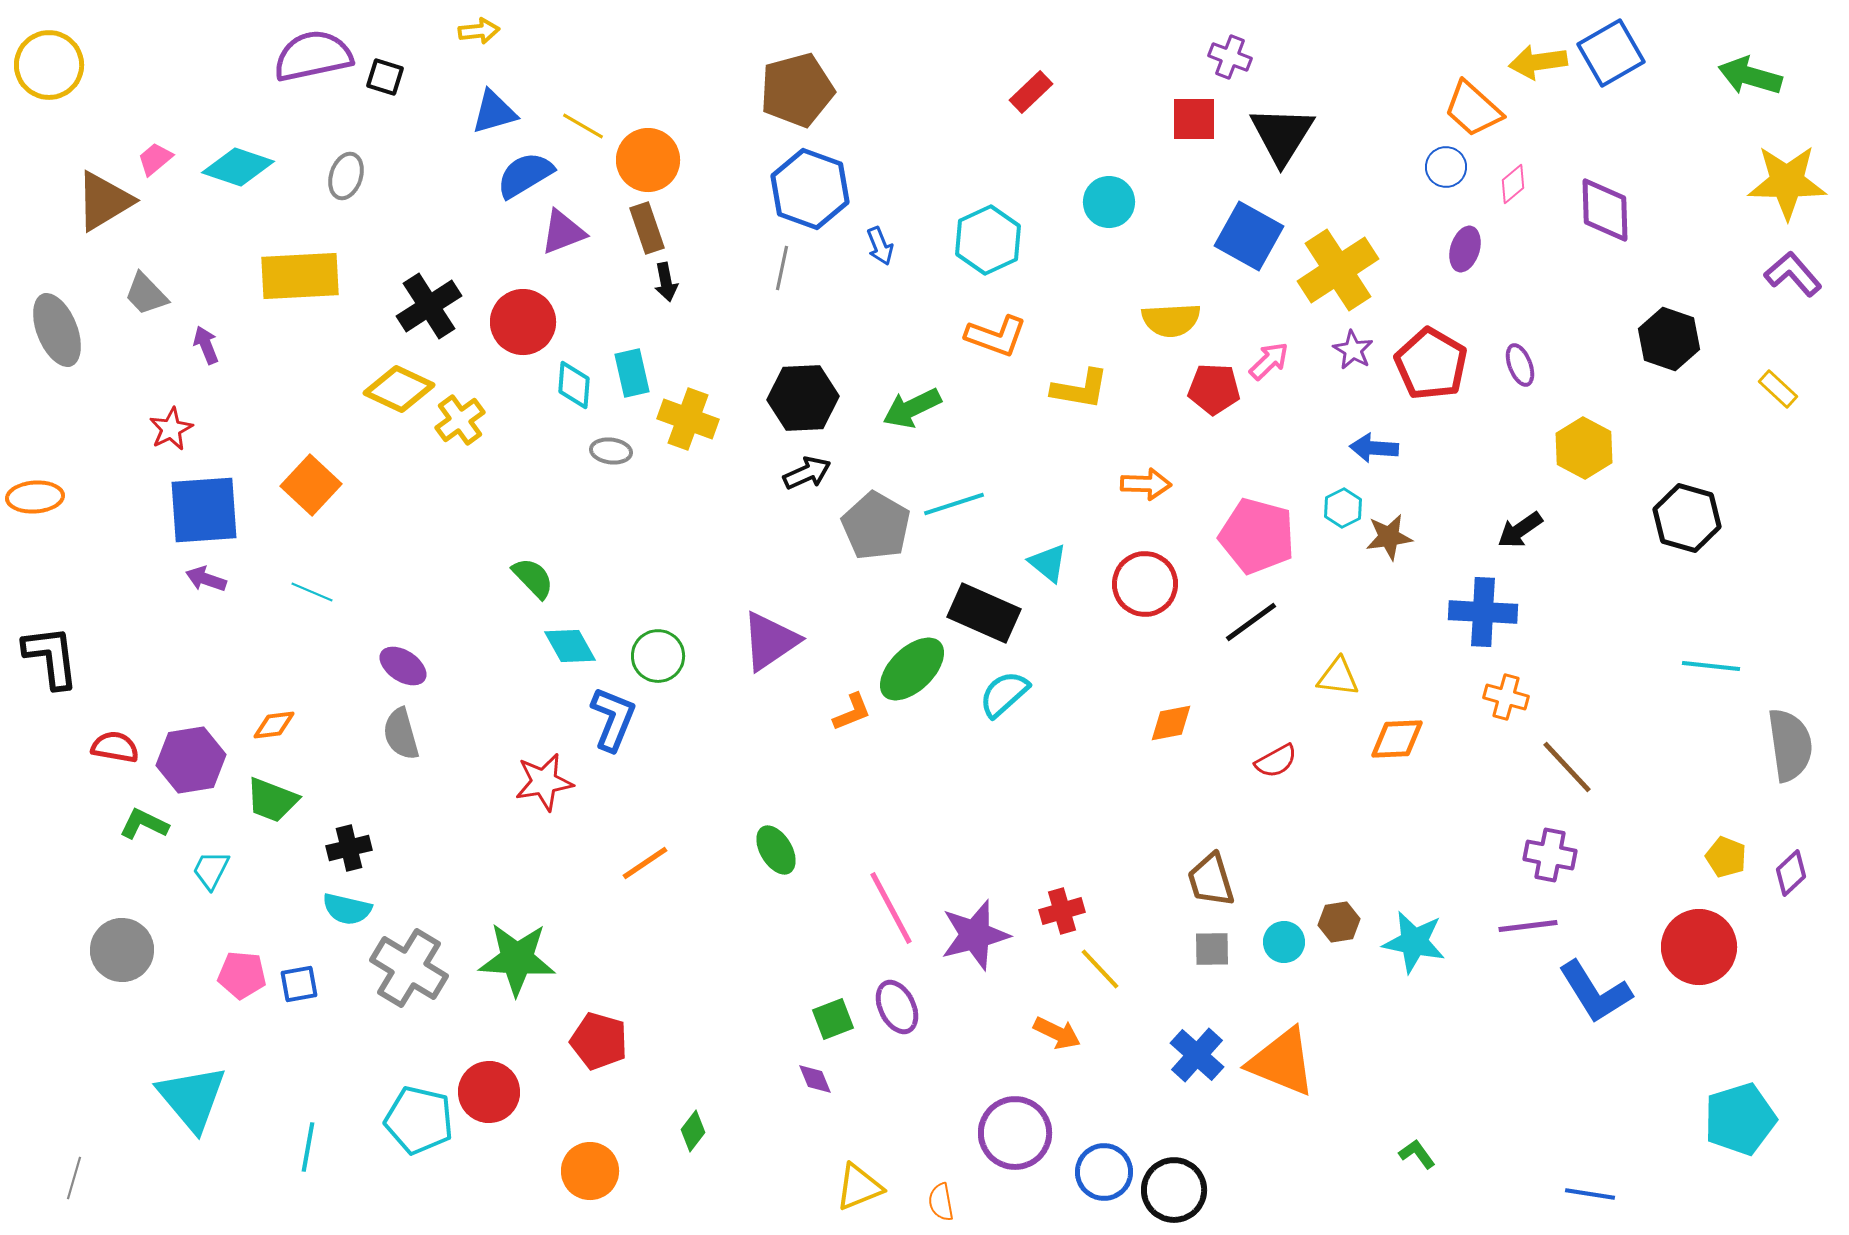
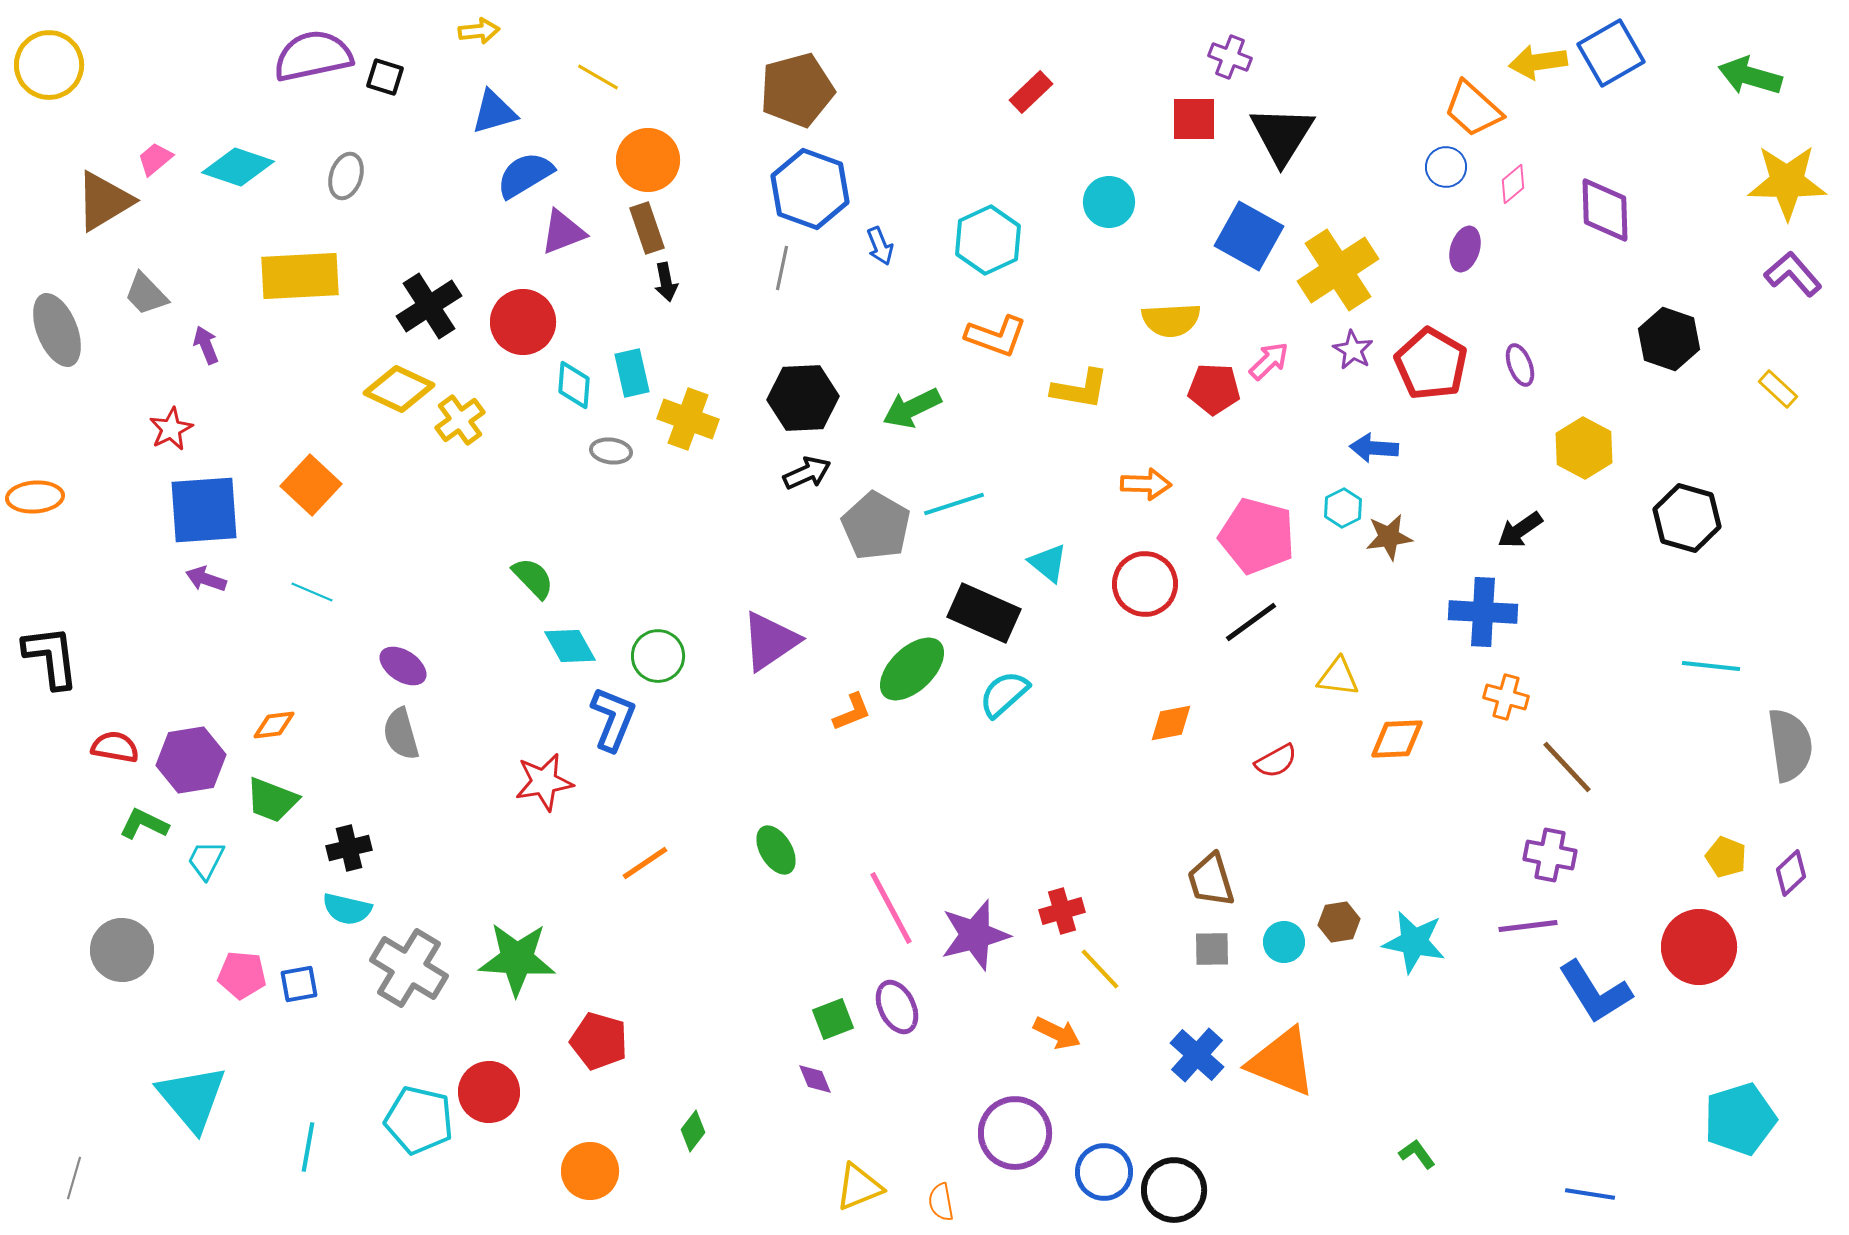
yellow line at (583, 126): moved 15 px right, 49 px up
cyan trapezoid at (211, 870): moved 5 px left, 10 px up
